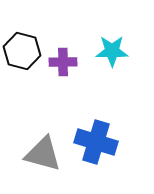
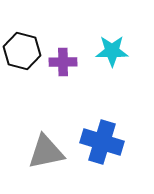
blue cross: moved 6 px right
gray triangle: moved 3 px right, 2 px up; rotated 27 degrees counterclockwise
